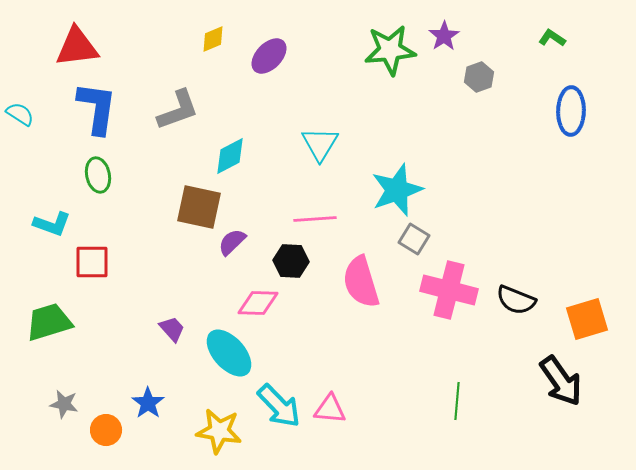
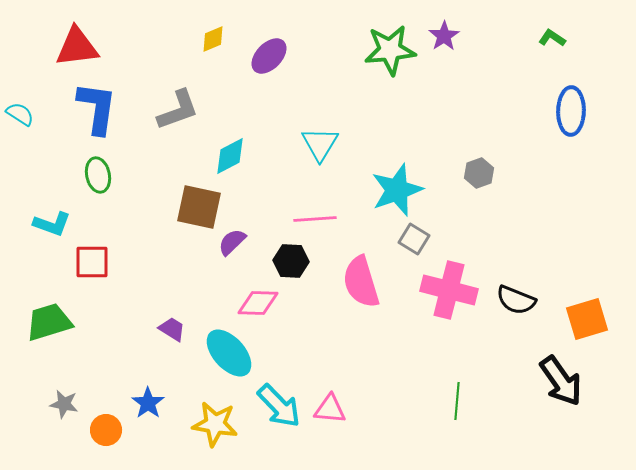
gray hexagon: moved 96 px down
purple trapezoid: rotated 16 degrees counterclockwise
yellow star: moved 4 px left, 7 px up
